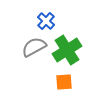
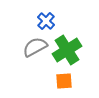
gray semicircle: moved 1 px right
orange square: moved 1 px up
